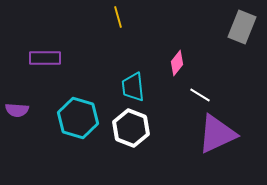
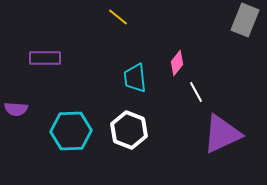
yellow line: rotated 35 degrees counterclockwise
gray rectangle: moved 3 px right, 7 px up
cyan trapezoid: moved 2 px right, 9 px up
white line: moved 4 px left, 3 px up; rotated 30 degrees clockwise
purple semicircle: moved 1 px left, 1 px up
cyan hexagon: moved 7 px left, 13 px down; rotated 18 degrees counterclockwise
white hexagon: moved 2 px left, 2 px down
purple triangle: moved 5 px right
